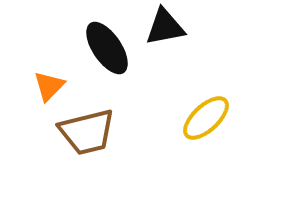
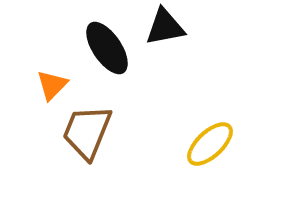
orange triangle: moved 3 px right, 1 px up
yellow ellipse: moved 4 px right, 26 px down
brown trapezoid: rotated 126 degrees clockwise
